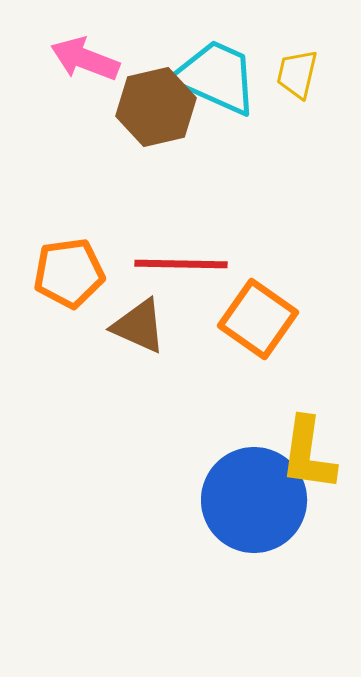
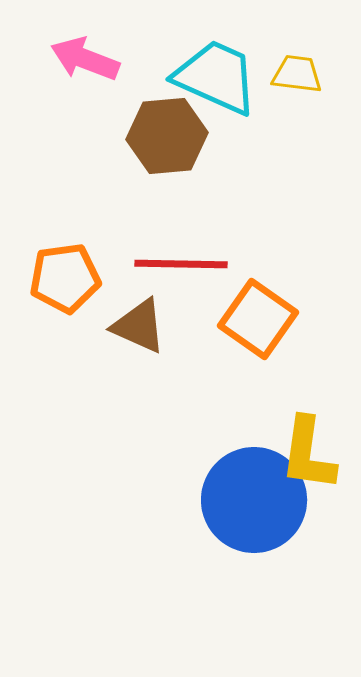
yellow trapezoid: rotated 84 degrees clockwise
brown hexagon: moved 11 px right, 29 px down; rotated 8 degrees clockwise
orange pentagon: moved 4 px left, 5 px down
